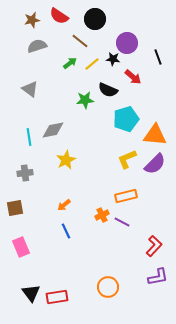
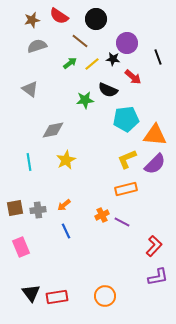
black circle: moved 1 px right
cyan pentagon: rotated 10 degrees clockwise
cyan line: moved 25 px down
gray cross: moved 13 px right, 37 px down
orange rectangle: moved 7 px up
orange circle: moved 3 px left, 9 px down
